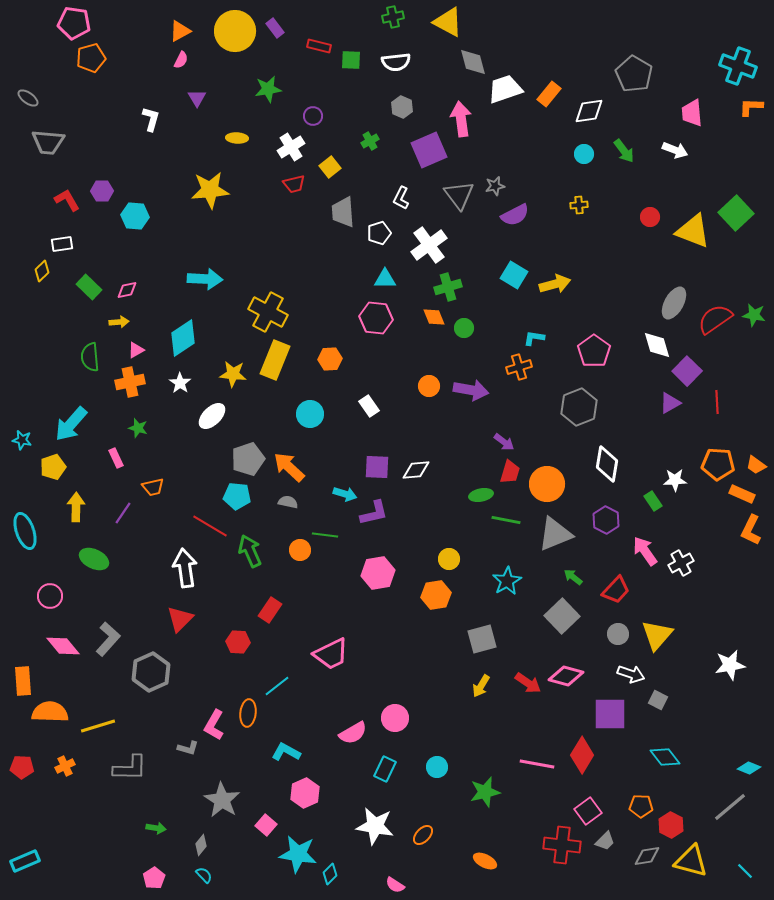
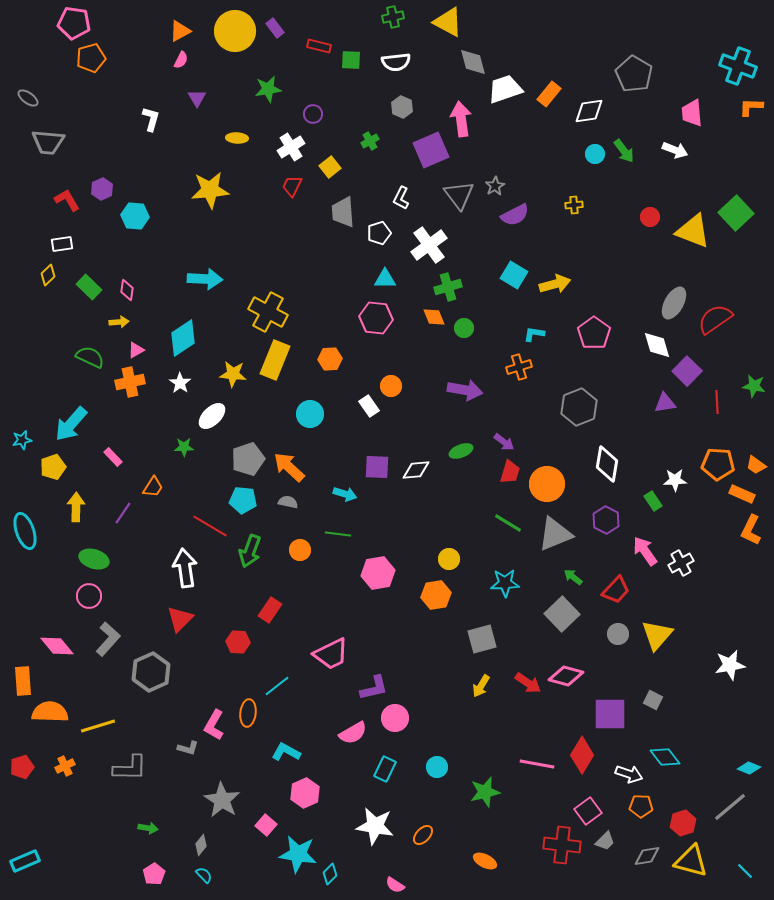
purple circle at (313, 116): moved 2 px up
purple square at (429, 150): moved 2 px right
cyan circle at (584, 154): moved 11 px right
red trapezoid at (294, 184): moved 2 px left, 2 px down; rotated 130 degrees clockwise
gray star at (495, 186): rotated 18 degrees counterclockwise
purple hexagon at (102, 191): moved 2 px up; rotated 25 degrees counterclockwise
yellow cross at (579, 205): moved 5 px left
yellow diamond at (42, 271): moved 6 px right, 4 px down
pink diamond at (127, 290): rotated 70 degrees counterclockwise
green star at (754, 315): moved 71 px down
cyan L-shape at (534, 338): moved 4 px up
pink pentagon at (594, 351): moved 18 px up
green semicircle at (90, 357): rotated 120 degrees clockwise
orange circle at (429, 386): moved 38 px left
purple arrow at (471, 390): moved 6 px left
purple triangle at (670, 403): moved 5 px left; rotated 20 degrees clockwise
green star at (138, 428): moved 46 px right, 19 px down; rotated 18 degrees counterclockwise
cyan star at (22, 440): rotated 24 degrees counterclockwise
pink rectangle at (116, 458): moved 3 px left, 1 px up; rotated 18 degrees counterclockwise
orange trapezoid at (153, 487): rotated 45 degrees counterclockwise
green ellipse at (481, 495): moved 20 px left, 44 px up; rotated 10 degrees counterclockwise
cyan pentagon at (237, 496): moved 6 px right, 4 px down
purple L-shape at (374, 513): moved 175 px down
green line at (506, 520): moved 2 px right, 3 px down; rotated 20 degrees clockwise
green line at (325, 535): moved 13 px right, 1 px up
green arrow at (250, 551): rotated 136 degrees counterclockwise
green ellipse at (94, 559): rotated 8 degrees counterclockwise
cyan star at (507, 581): moved 2 px left, 2 px down; rotated 28 degrees clockwise
pink circle at (50, 596): moved 39 px right
gray square at (562, 616): moved 2 px up
pink diamond at (63, 646): moved 6 px left
white arrow at (631, 674): moved 2 px left, 100 px down
gray square at (658, 700): moved 5 px left
red pentagon at (22, 767): rotated 20 degrees counterclockwise
red hexagon at (671, 825): moved 12 px right, 2 px up; rotated 15 degrees clockwise
green arrow at (156, 828): moved 8 px left
pink pentagon at (154, 878): moved 4 px up
